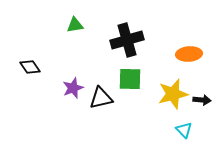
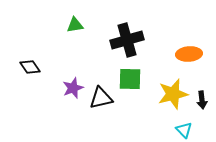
black arrow: rotated 78 degrees clockwise
